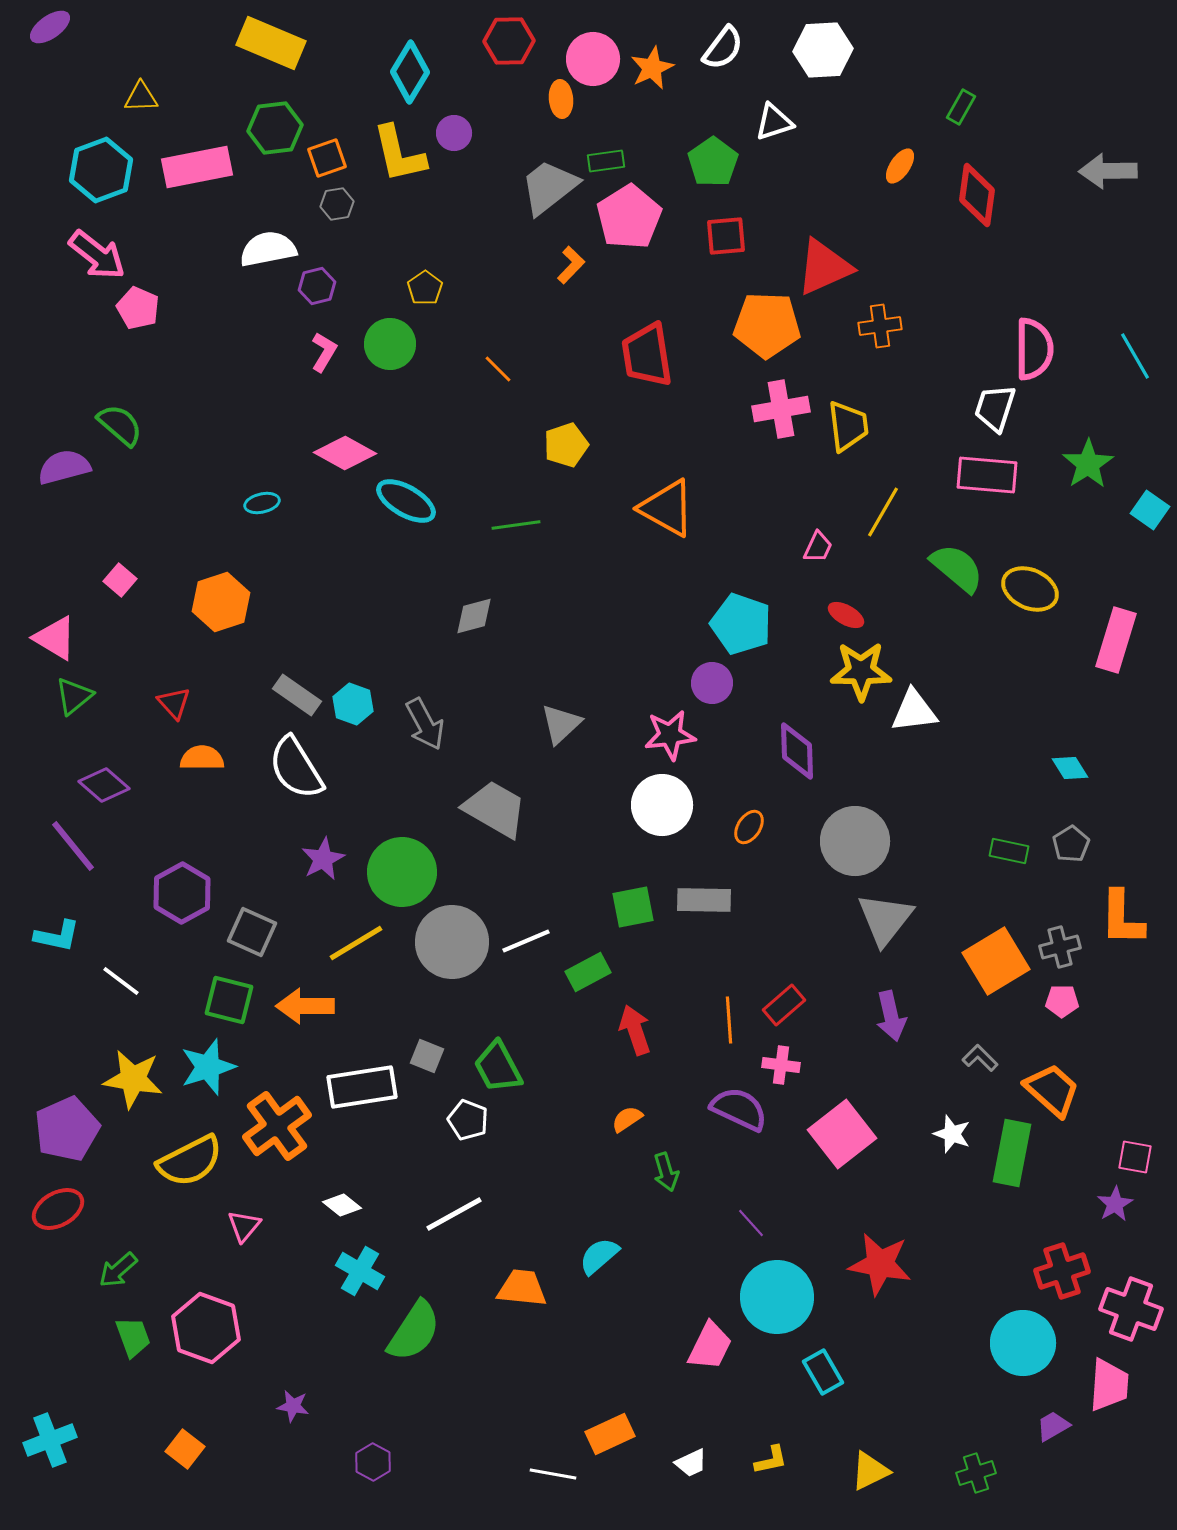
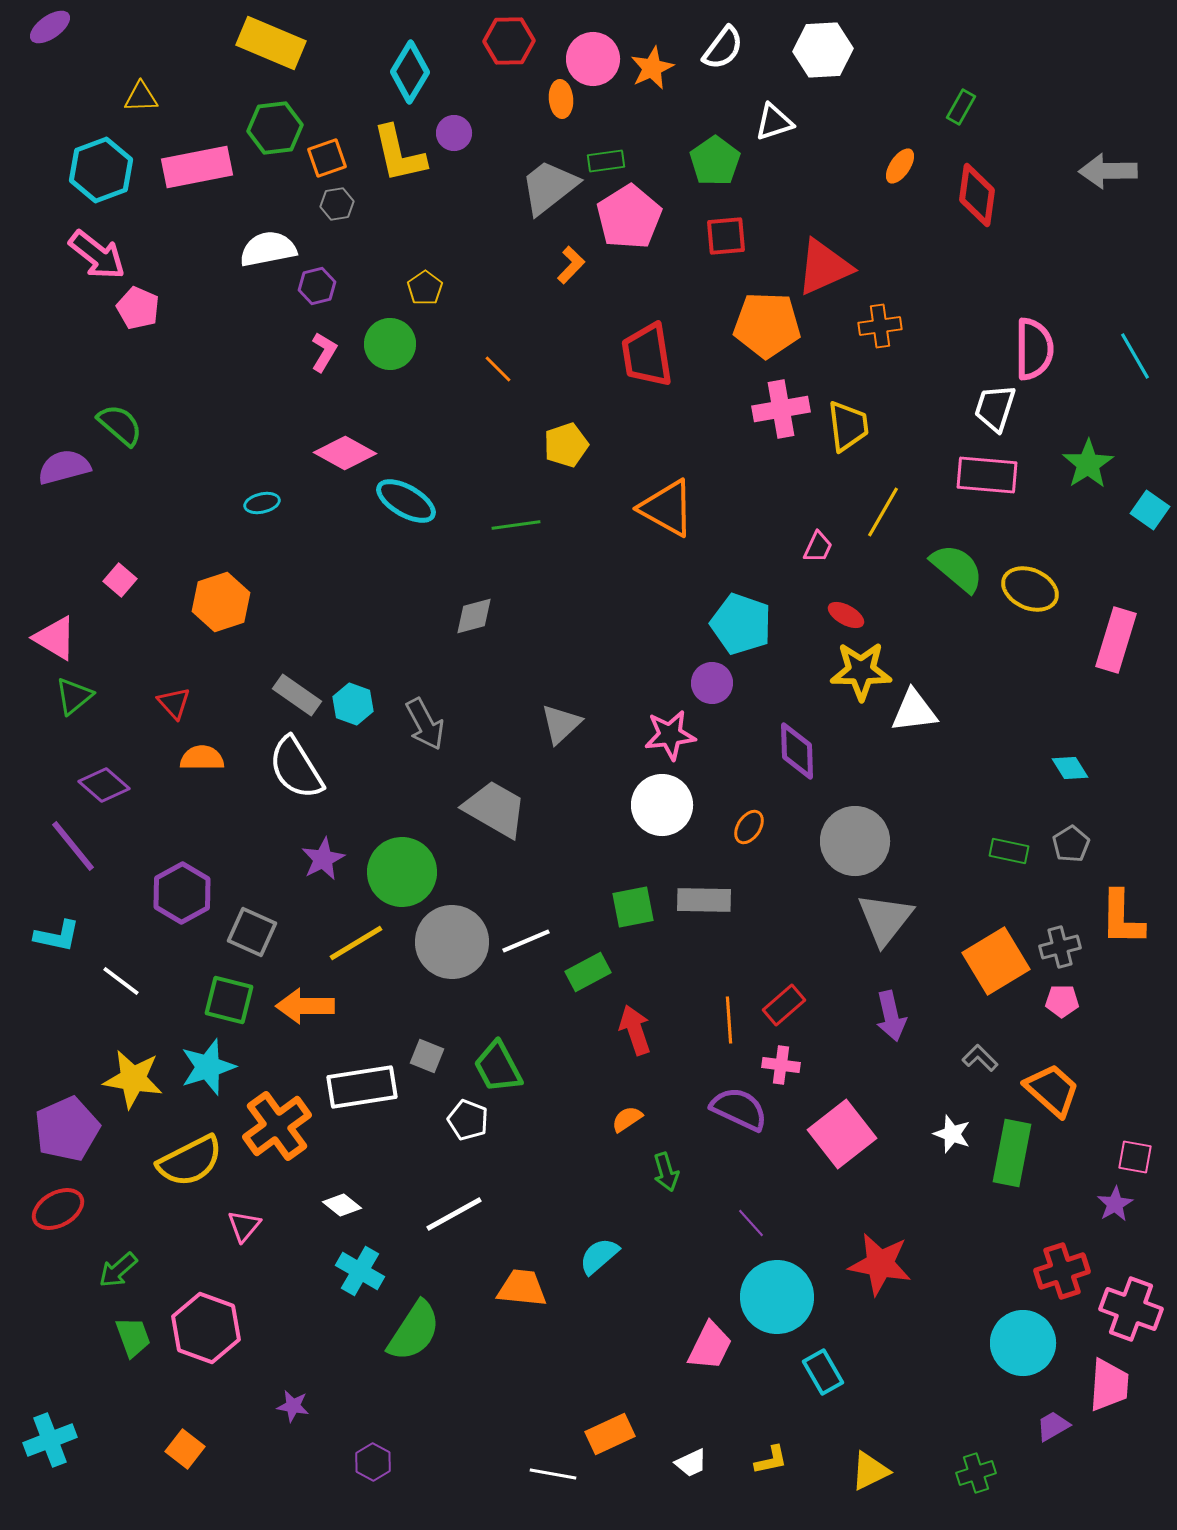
green pentagon at (713, 162): moved 2 px right, 1 px up
